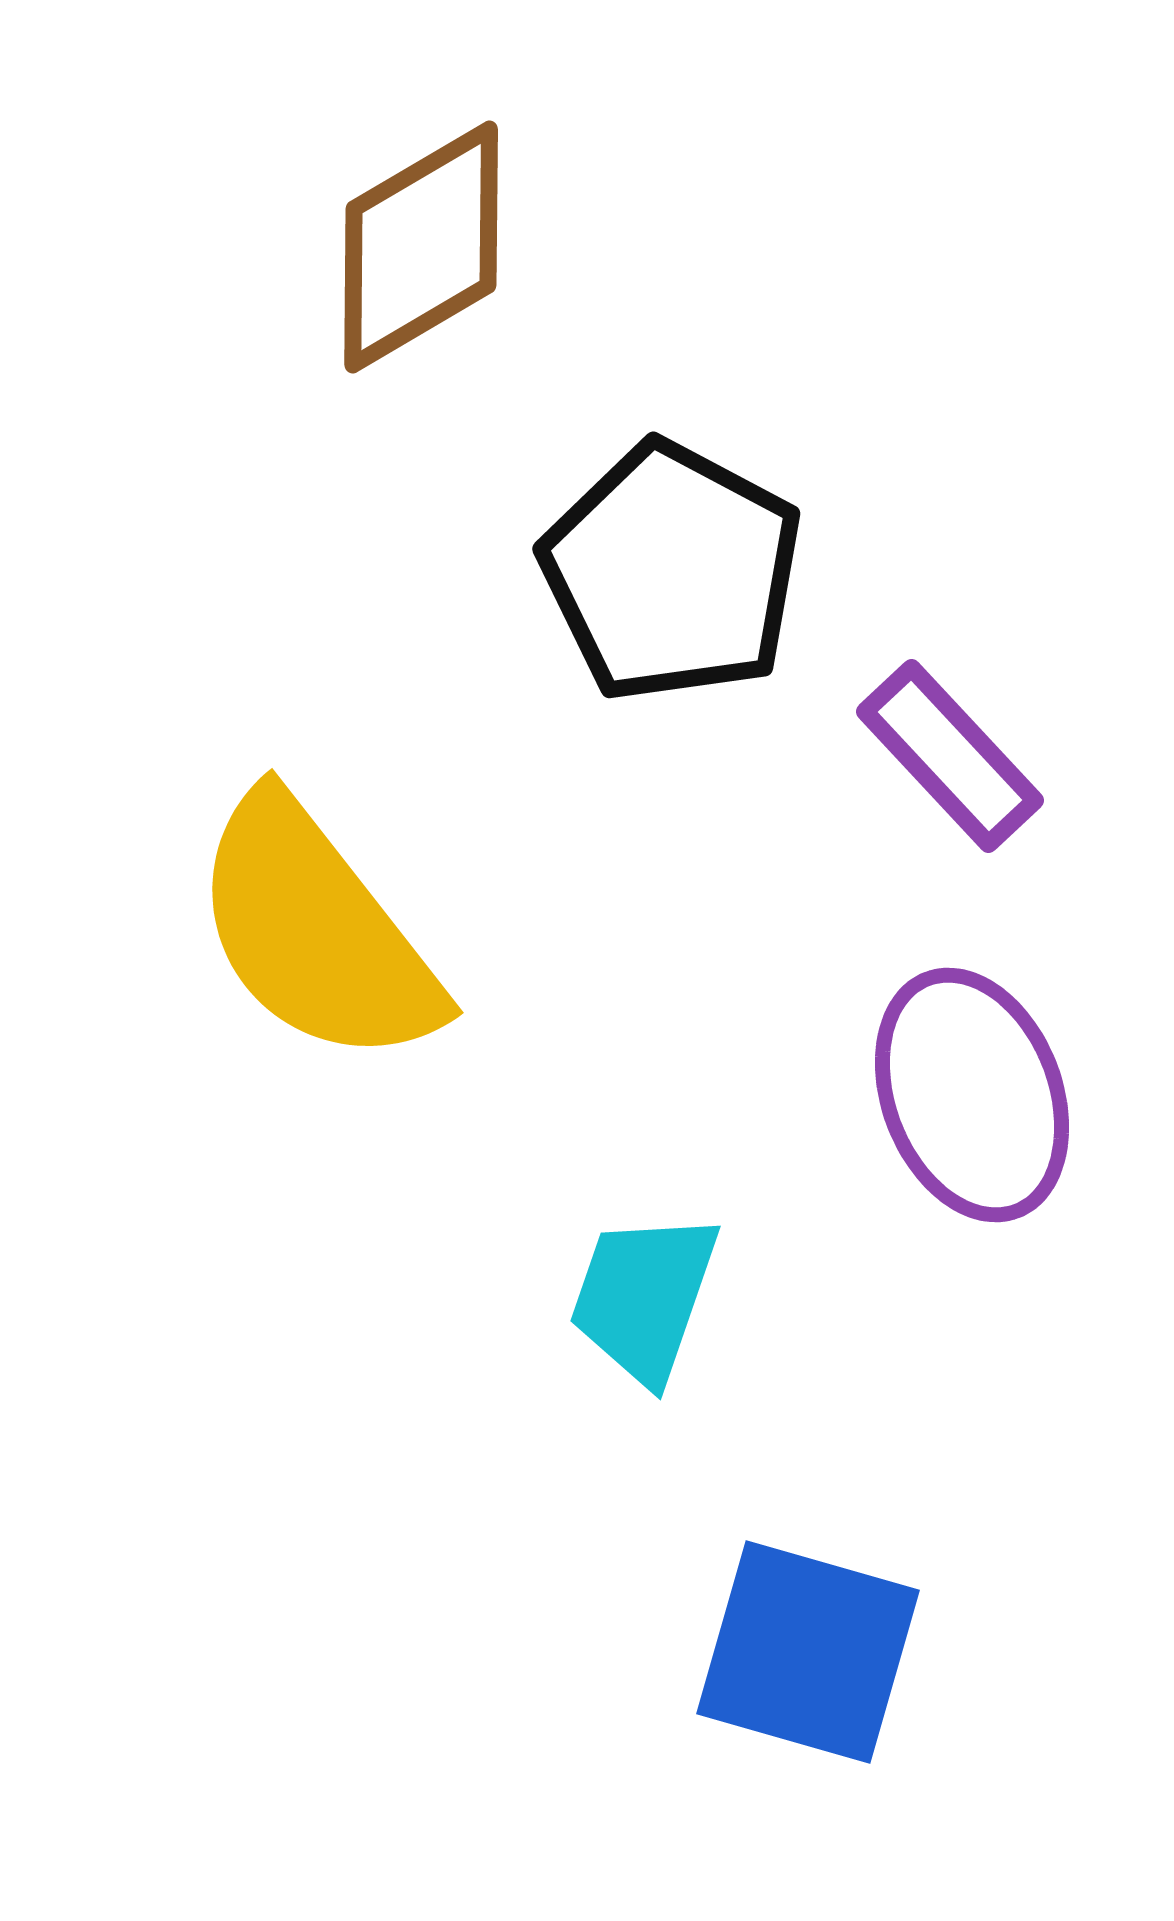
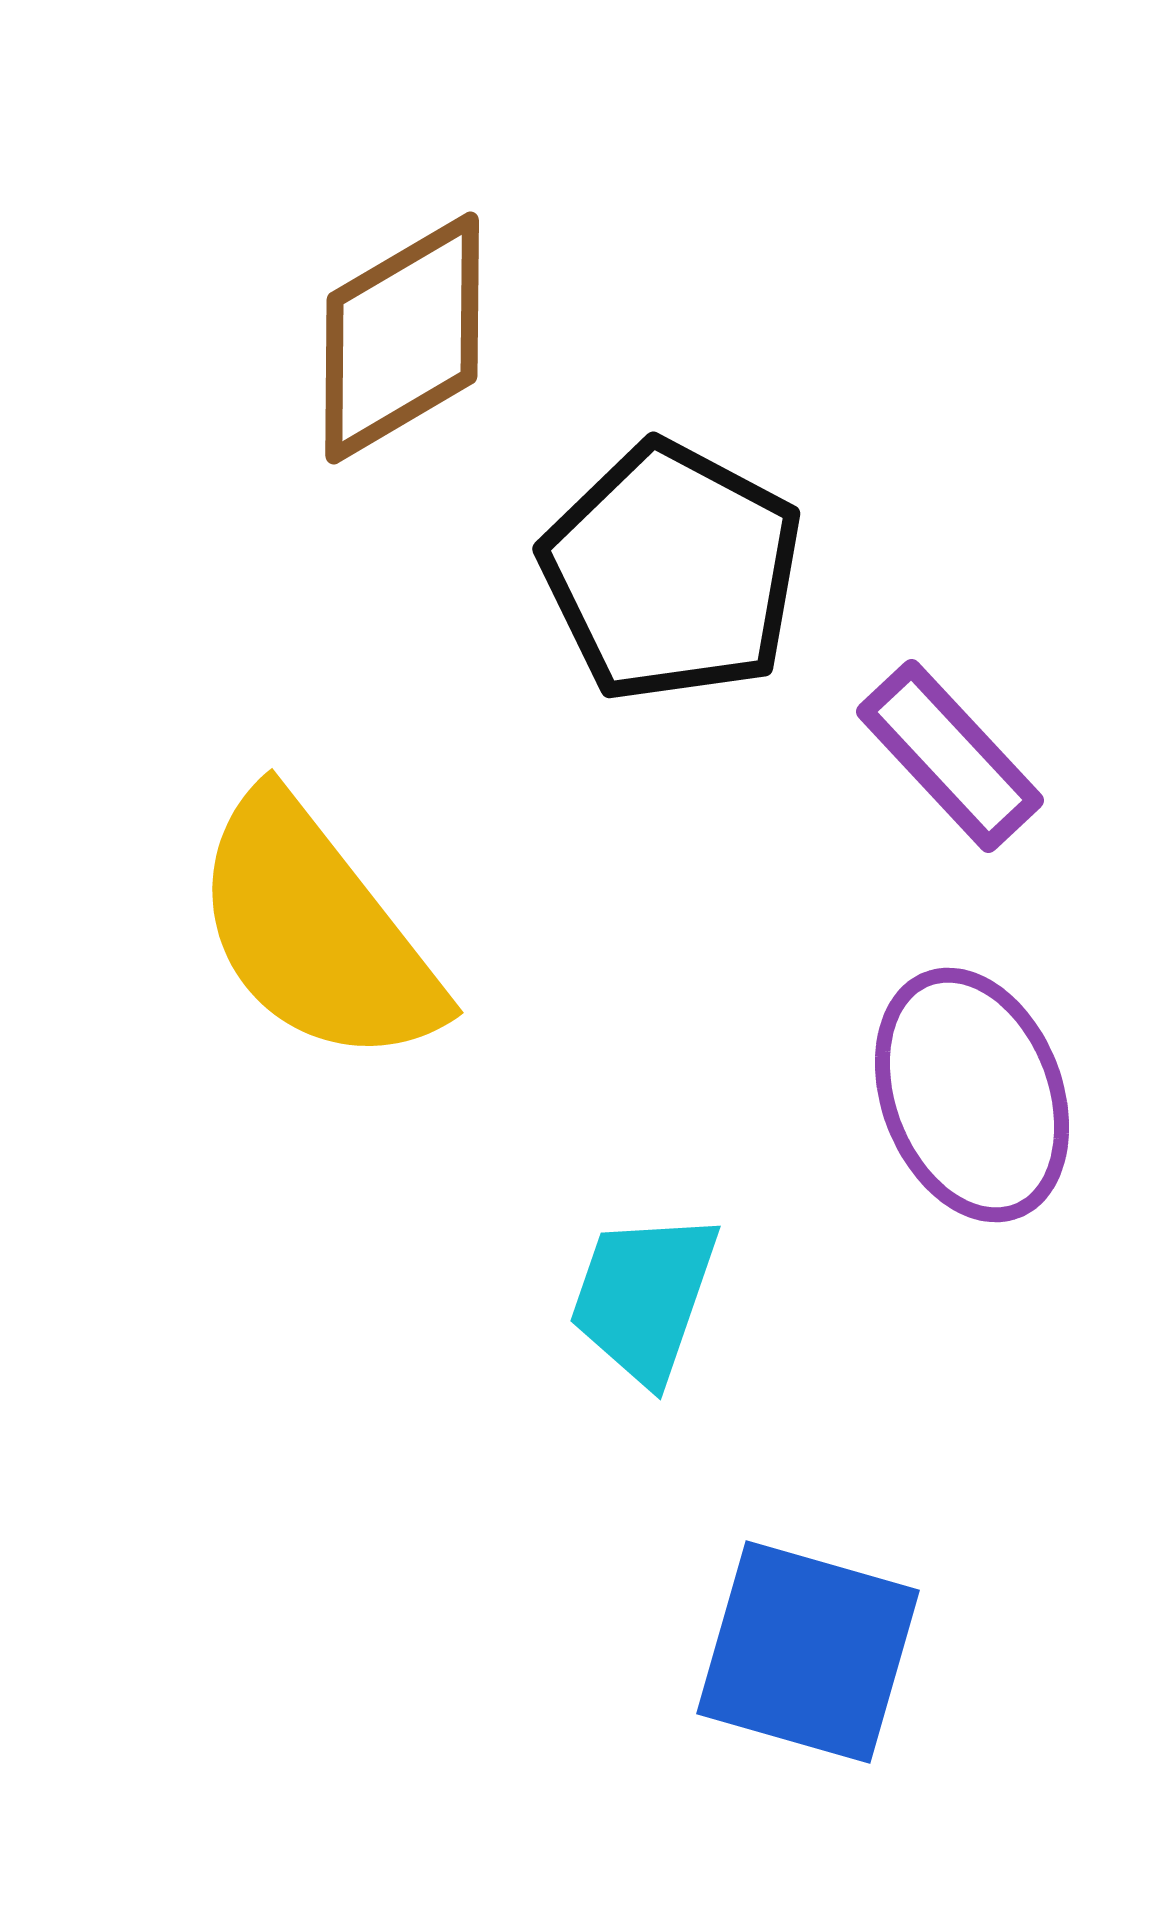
brown diamond: moved 19 px left, 91 px down
